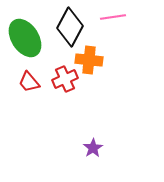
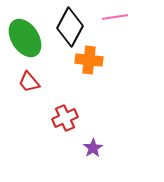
pink line: moved 2 px right
red cross: moved 39 px down
